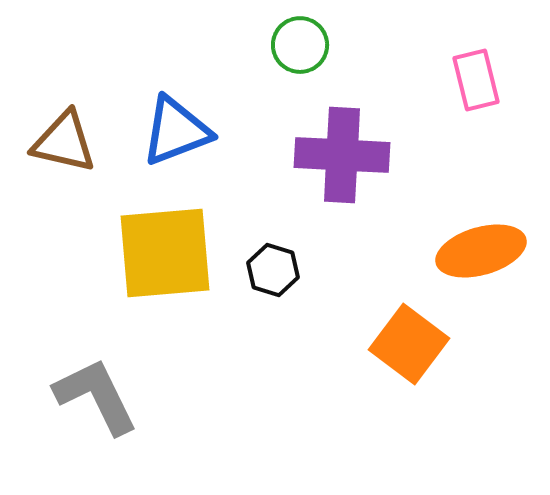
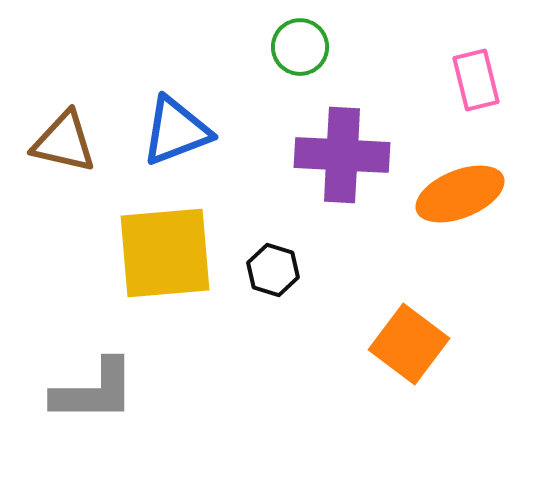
green circle: moved 2 px down
orange ellipse: moved 21 px left, 57 px up; rotated 6 degrees counterclockwise
gray L-shape: moved 2 px left, 5 px up; rotated 116 degrees clockwise
